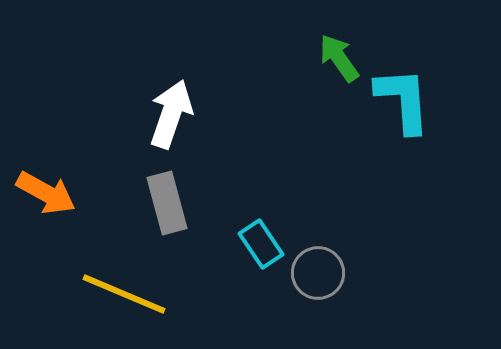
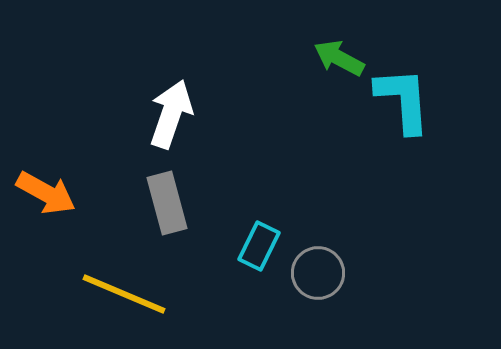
green arrow: rotated 27 degrees counterclockwise
cyan rectangle: moved 2 px left, 2 px down; rotated 60 degrees clockwise
